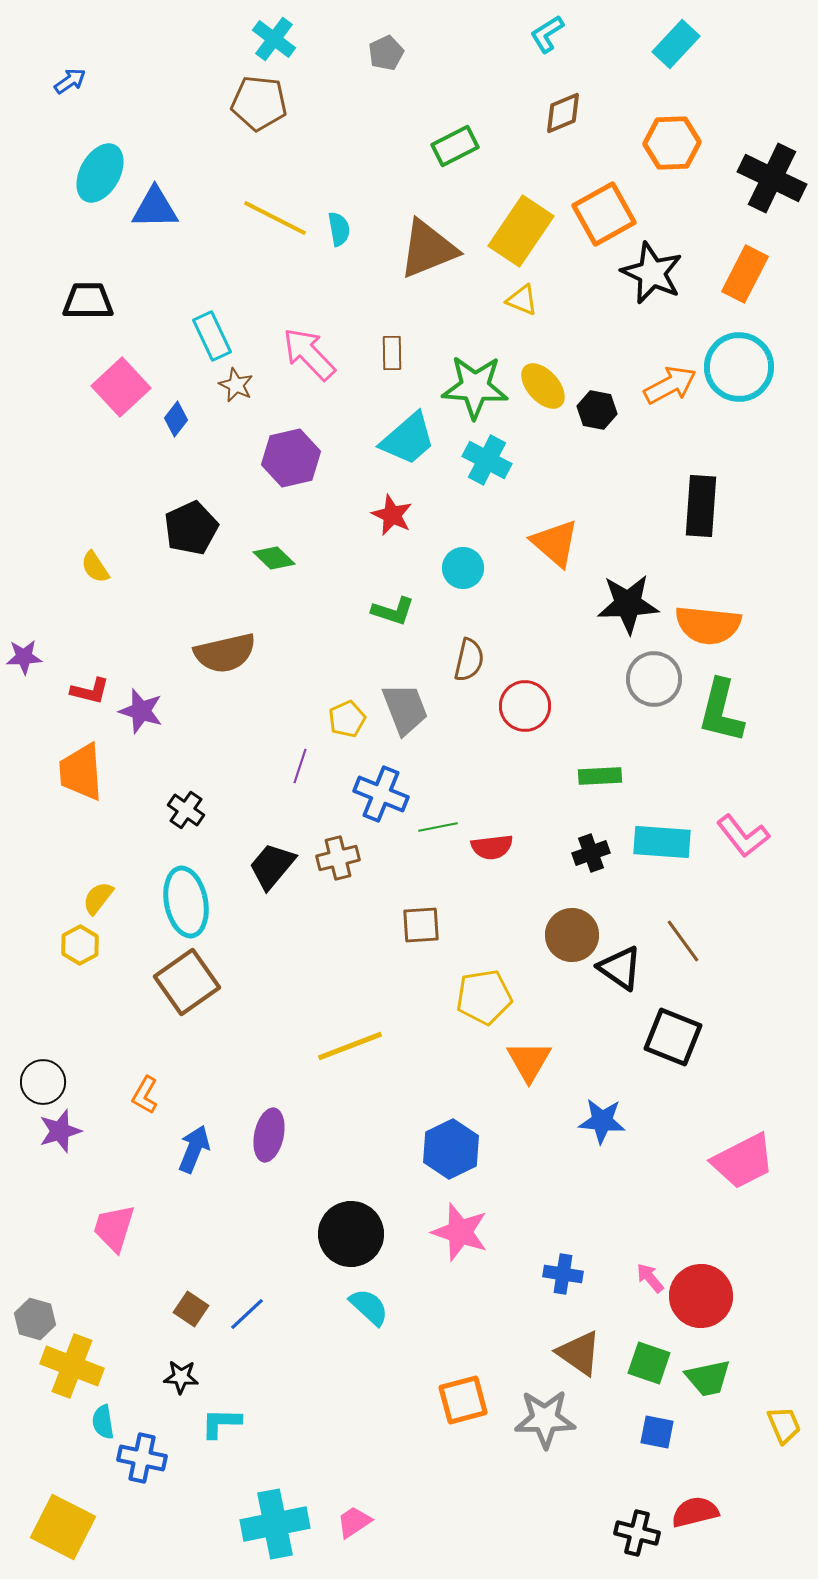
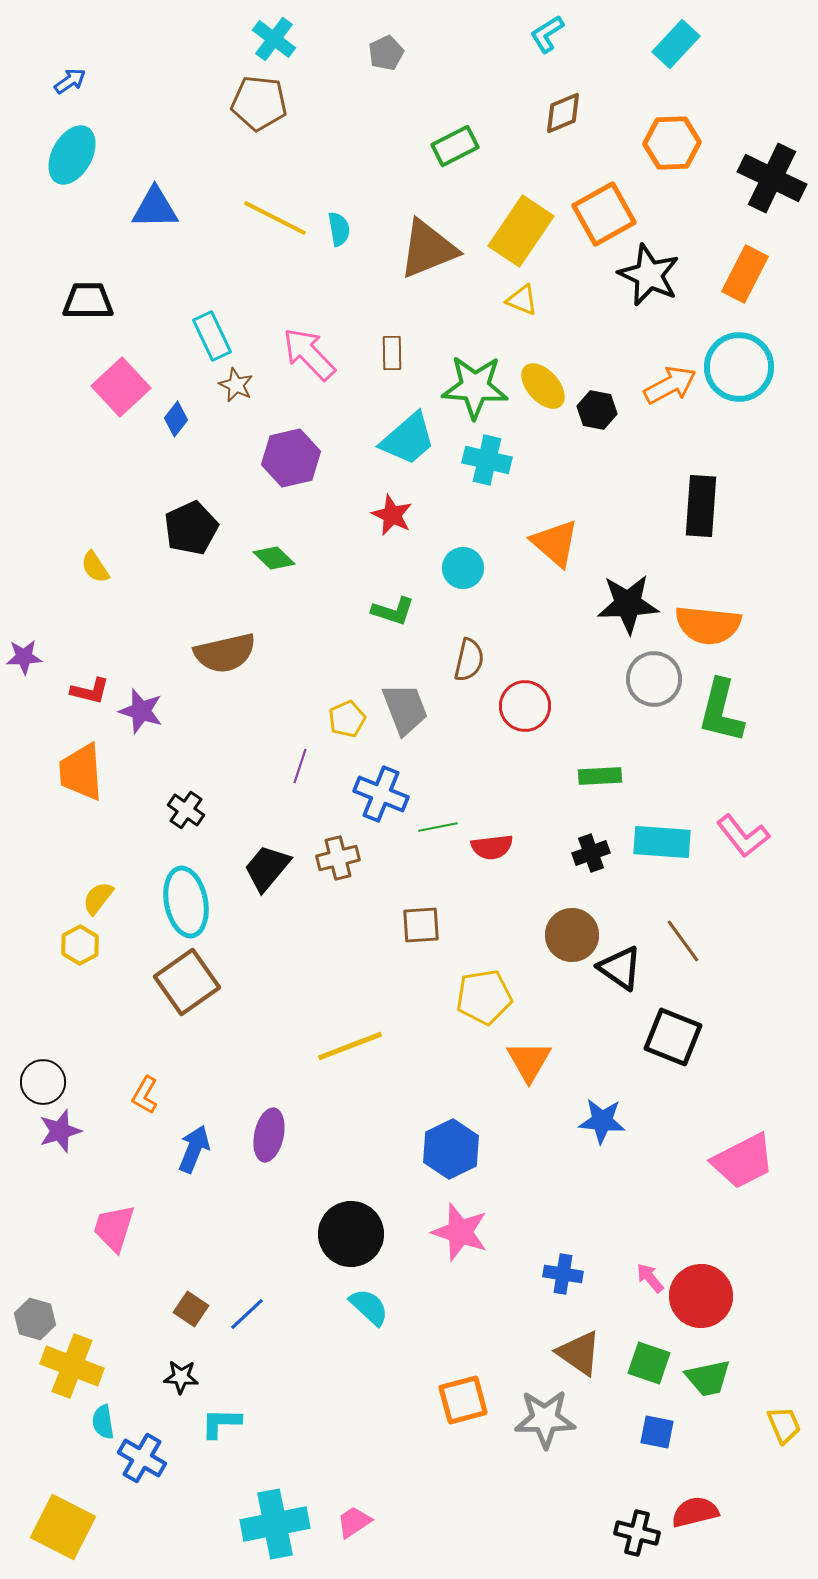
cyan ellipse at (100, 173): moved 28 px left, 18 px up
black star at (652, 273): moved 3 px left, 2 px down
cyan cross at (487, 460): rotated 15 degrees counterclockwise
black trapezoid at (272, 866): moved 5 px left, 2 px down
blue cross at (142, 1458): rotated 18 degrees clockwise
